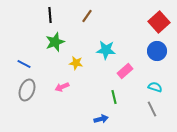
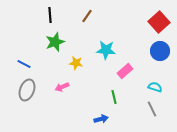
blue circle: moved 3 px right
